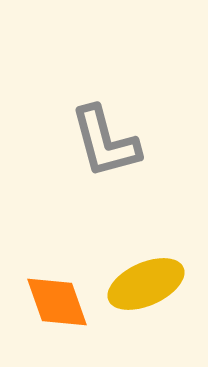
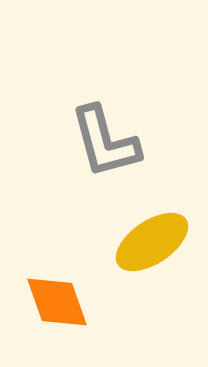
yellow ellipse: moved 6 px right, 42 px up; rotated 10 degrees counterclockwise
